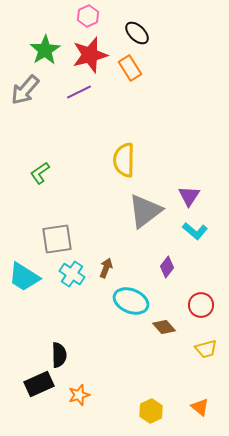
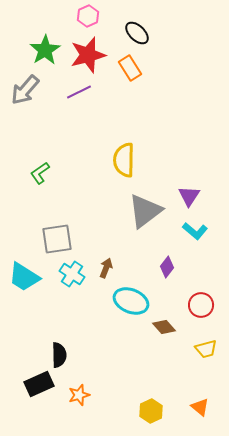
red star: moved 2 px left
